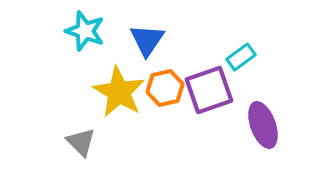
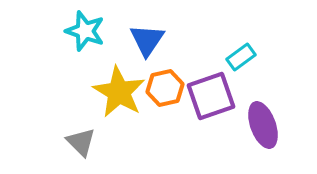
purple square: moved 2 px right, 6 px down
